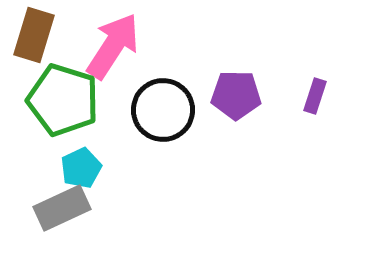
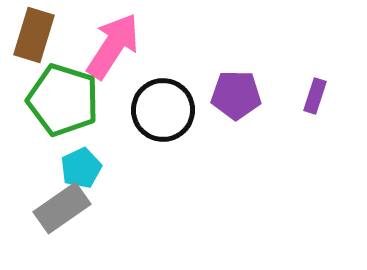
gray rectangle: rotated 10 degrees counterclockwise
